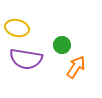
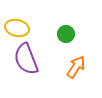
green circle: moved 4 px right, 11 px up
purple semicircle: rotated 60 degrees clockwise
